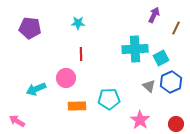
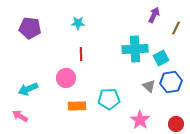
blue hexagon: rotated 15 degrees clockwise
cyan arrow: moved 8 px left
pink arrow: moved 3 px right, 5 px up
